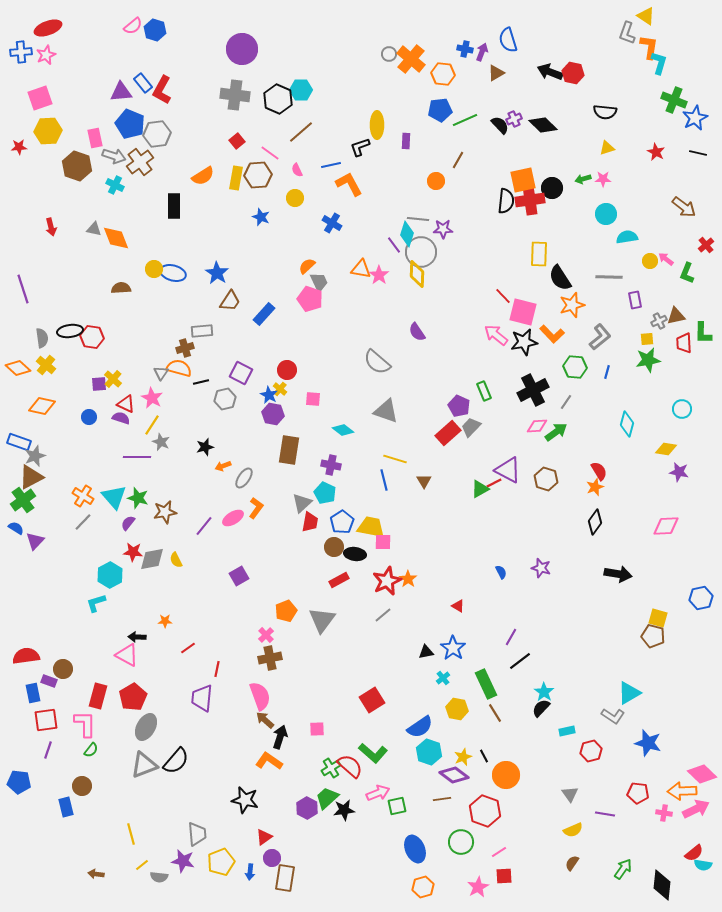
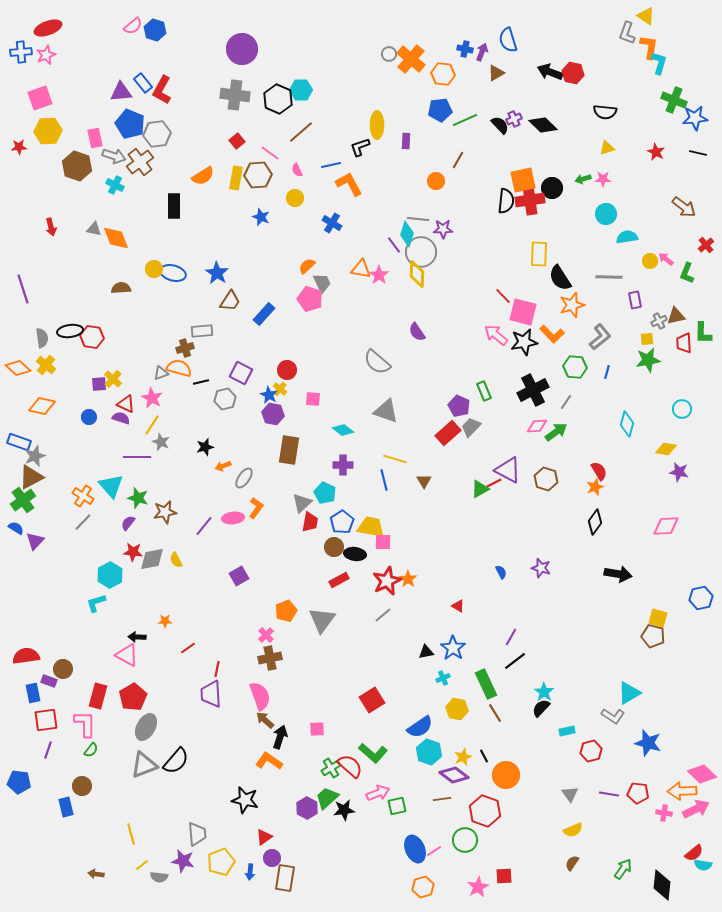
blue star at (695, 118): rotated 20 degrees clockwise
gray trapezoid at (319, 282): moved 3 px right, 1 px down
gray triangle at (161, 373): rotated 35 degrees clockwise
purple cross at (331, 465): moved 12 px right; rotated 12 degrees counterclockwise
cyan triangle at (114, 497): moved 3 px left, 11 px up
pink ellipse at (233, 518): rotated 25 degrees clockwise
black line at (520, 661): moved 5 px left
cyan cross at (443, 678): rotated 16 degrees clockwise
purple trapezoid at (202, 698): moved 9 px right, 4 px up; rotated 8 degrees counterclockwise
purple line at (605, 814): moved 4 px right, 20 px up
green circle at (461, 842): moved 4 px right, 2 px up
pink line at (499, 852): moved 65 px left, 1 px up
